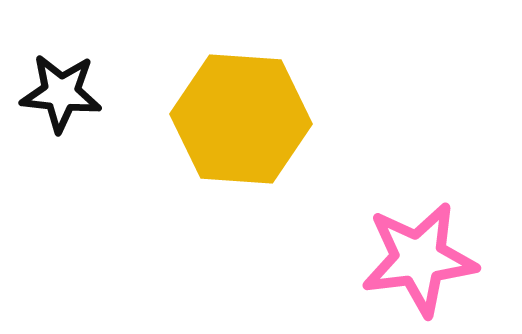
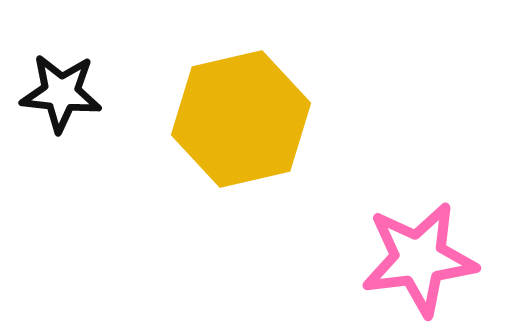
yellow hexagon: rotated 17 degrees counterclockwise
